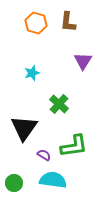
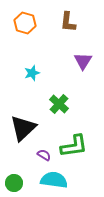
orange hexagon: moved 11 px left
black triangle: moved 1 px left; rotated 12 degrees clockwise
cyan semicircle: moved 1 px right
